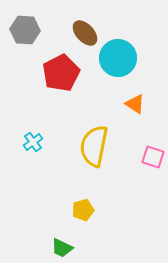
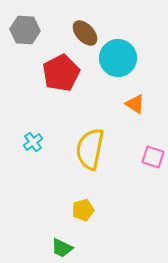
yellow semicircle: moved 4 px left, 3 px down
